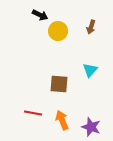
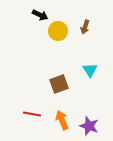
brown arrow: moved 6 px left
cyan triangle: rotated 14 degrees counterclockwise
brown square: rotated 24 degrees counterclockwise
red line: moved 1 px left, 1 px down
purple star: moved 2 px left, 1 px up
